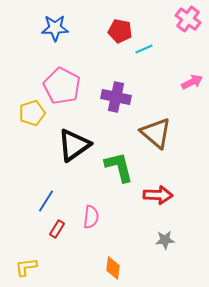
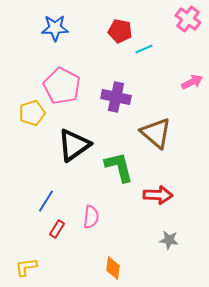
gray star: moved 4 px right; rotated 12 degrees clockwise
